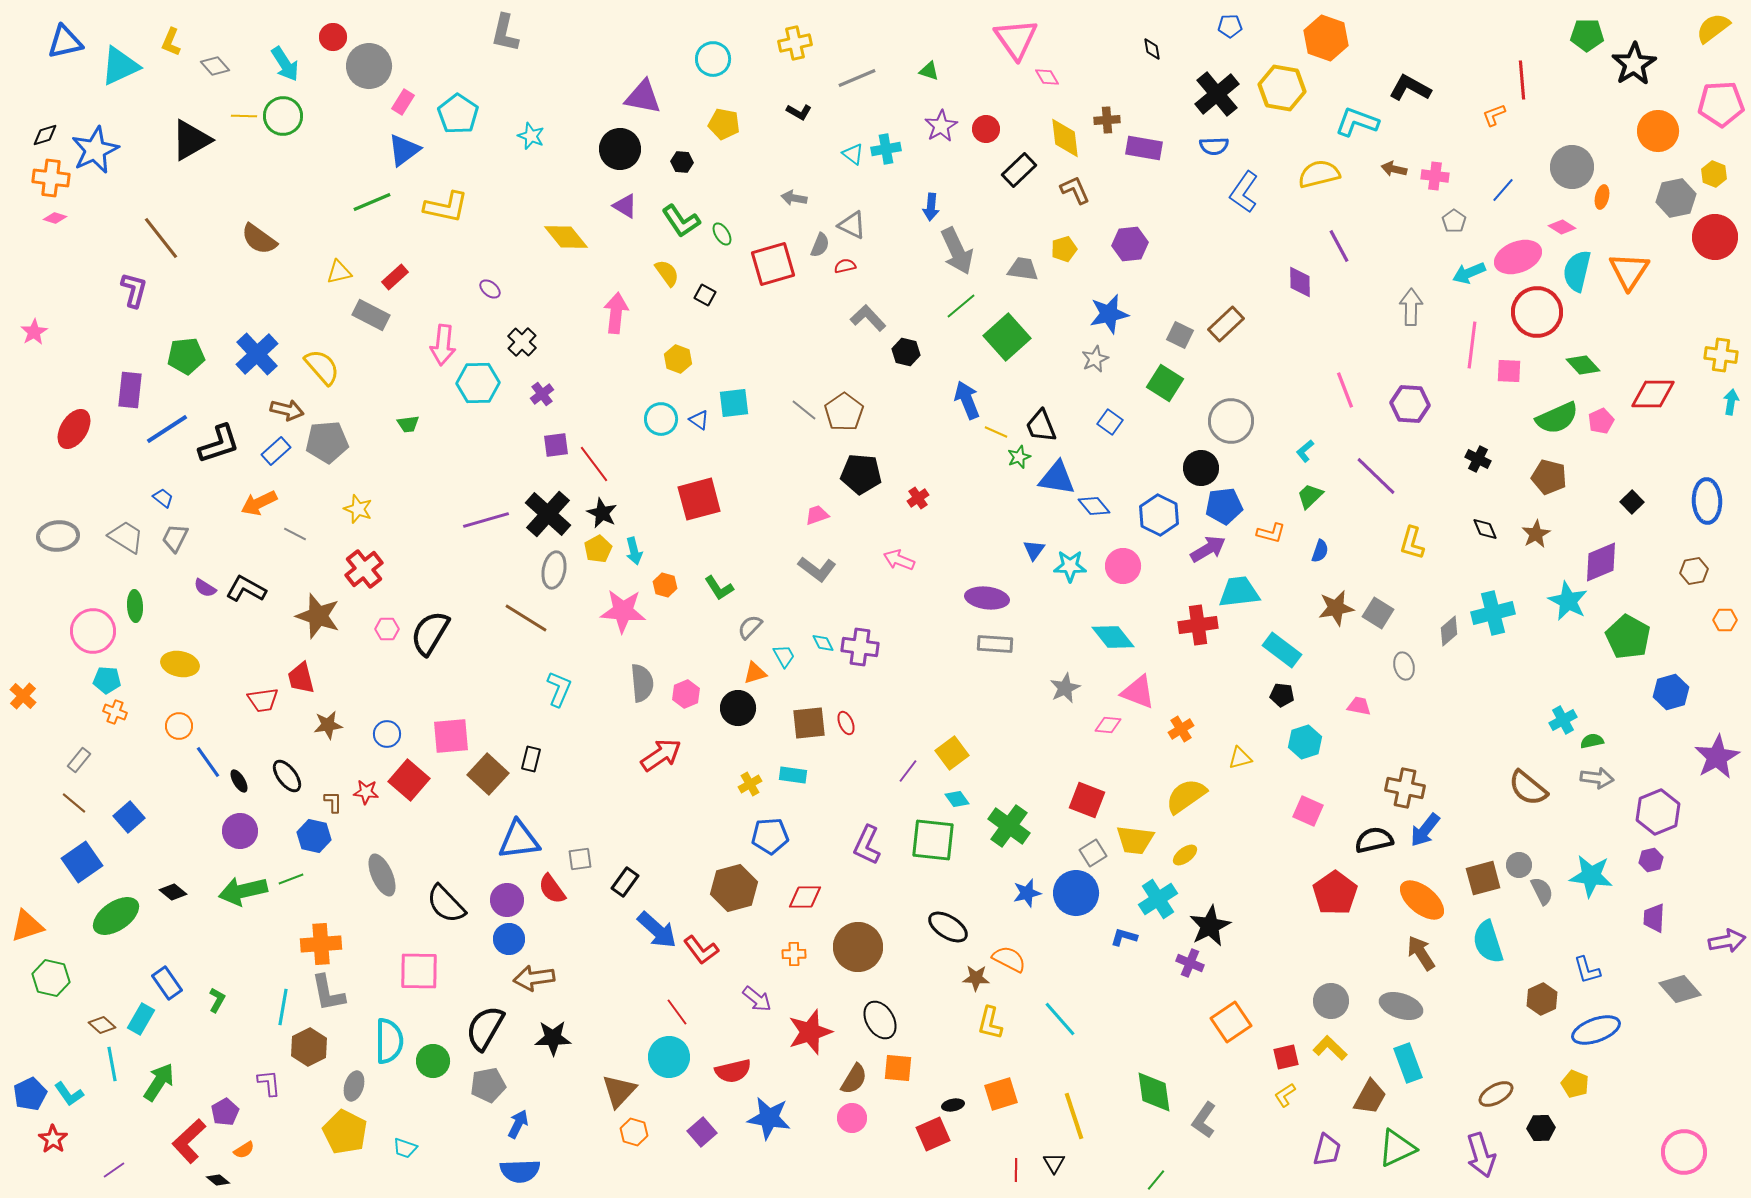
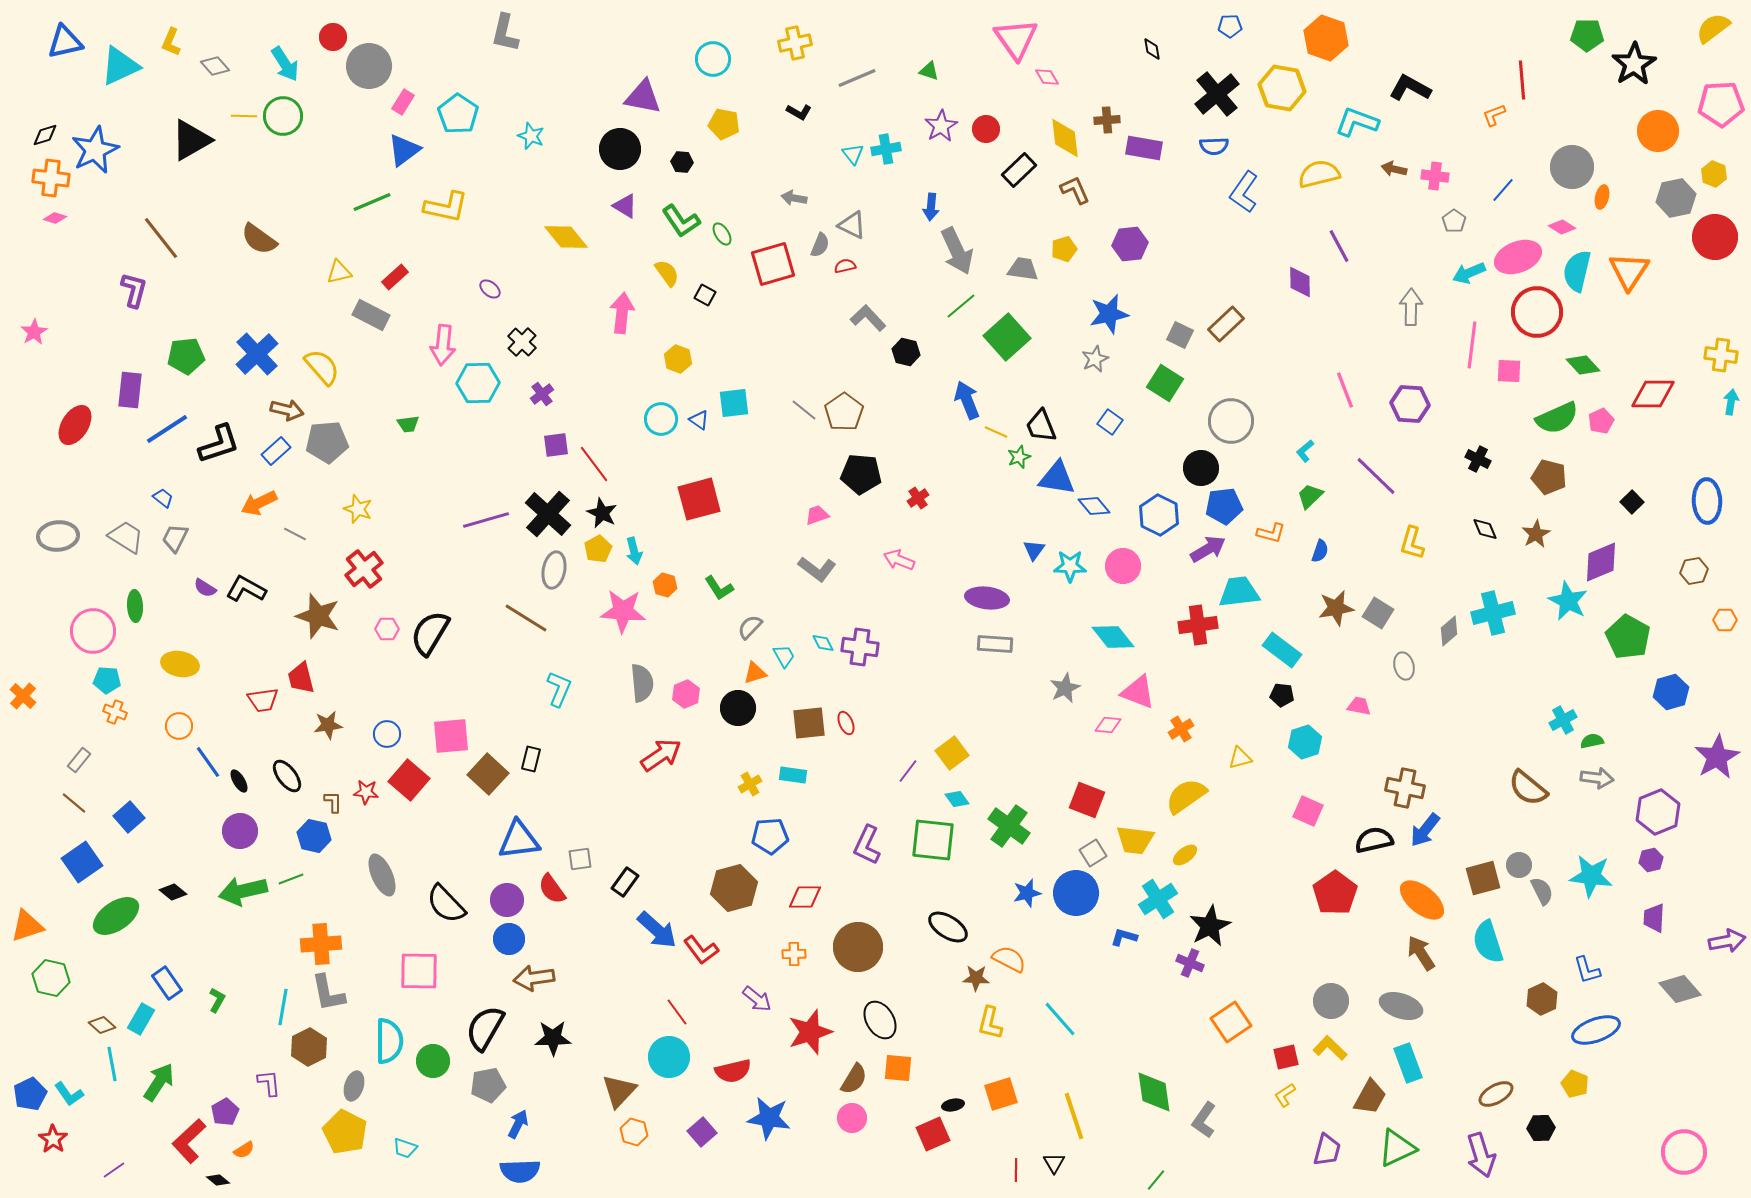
cyan triangle at (853, 154): rotated 15 degrees clockwise
pink arrow at (616, 313): moved 6 px right
red ellipse at (74, 429): moved 1 px right, 4 px up
